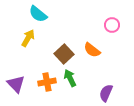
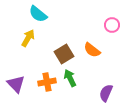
brown square: rotated 12 degrees clockwise
